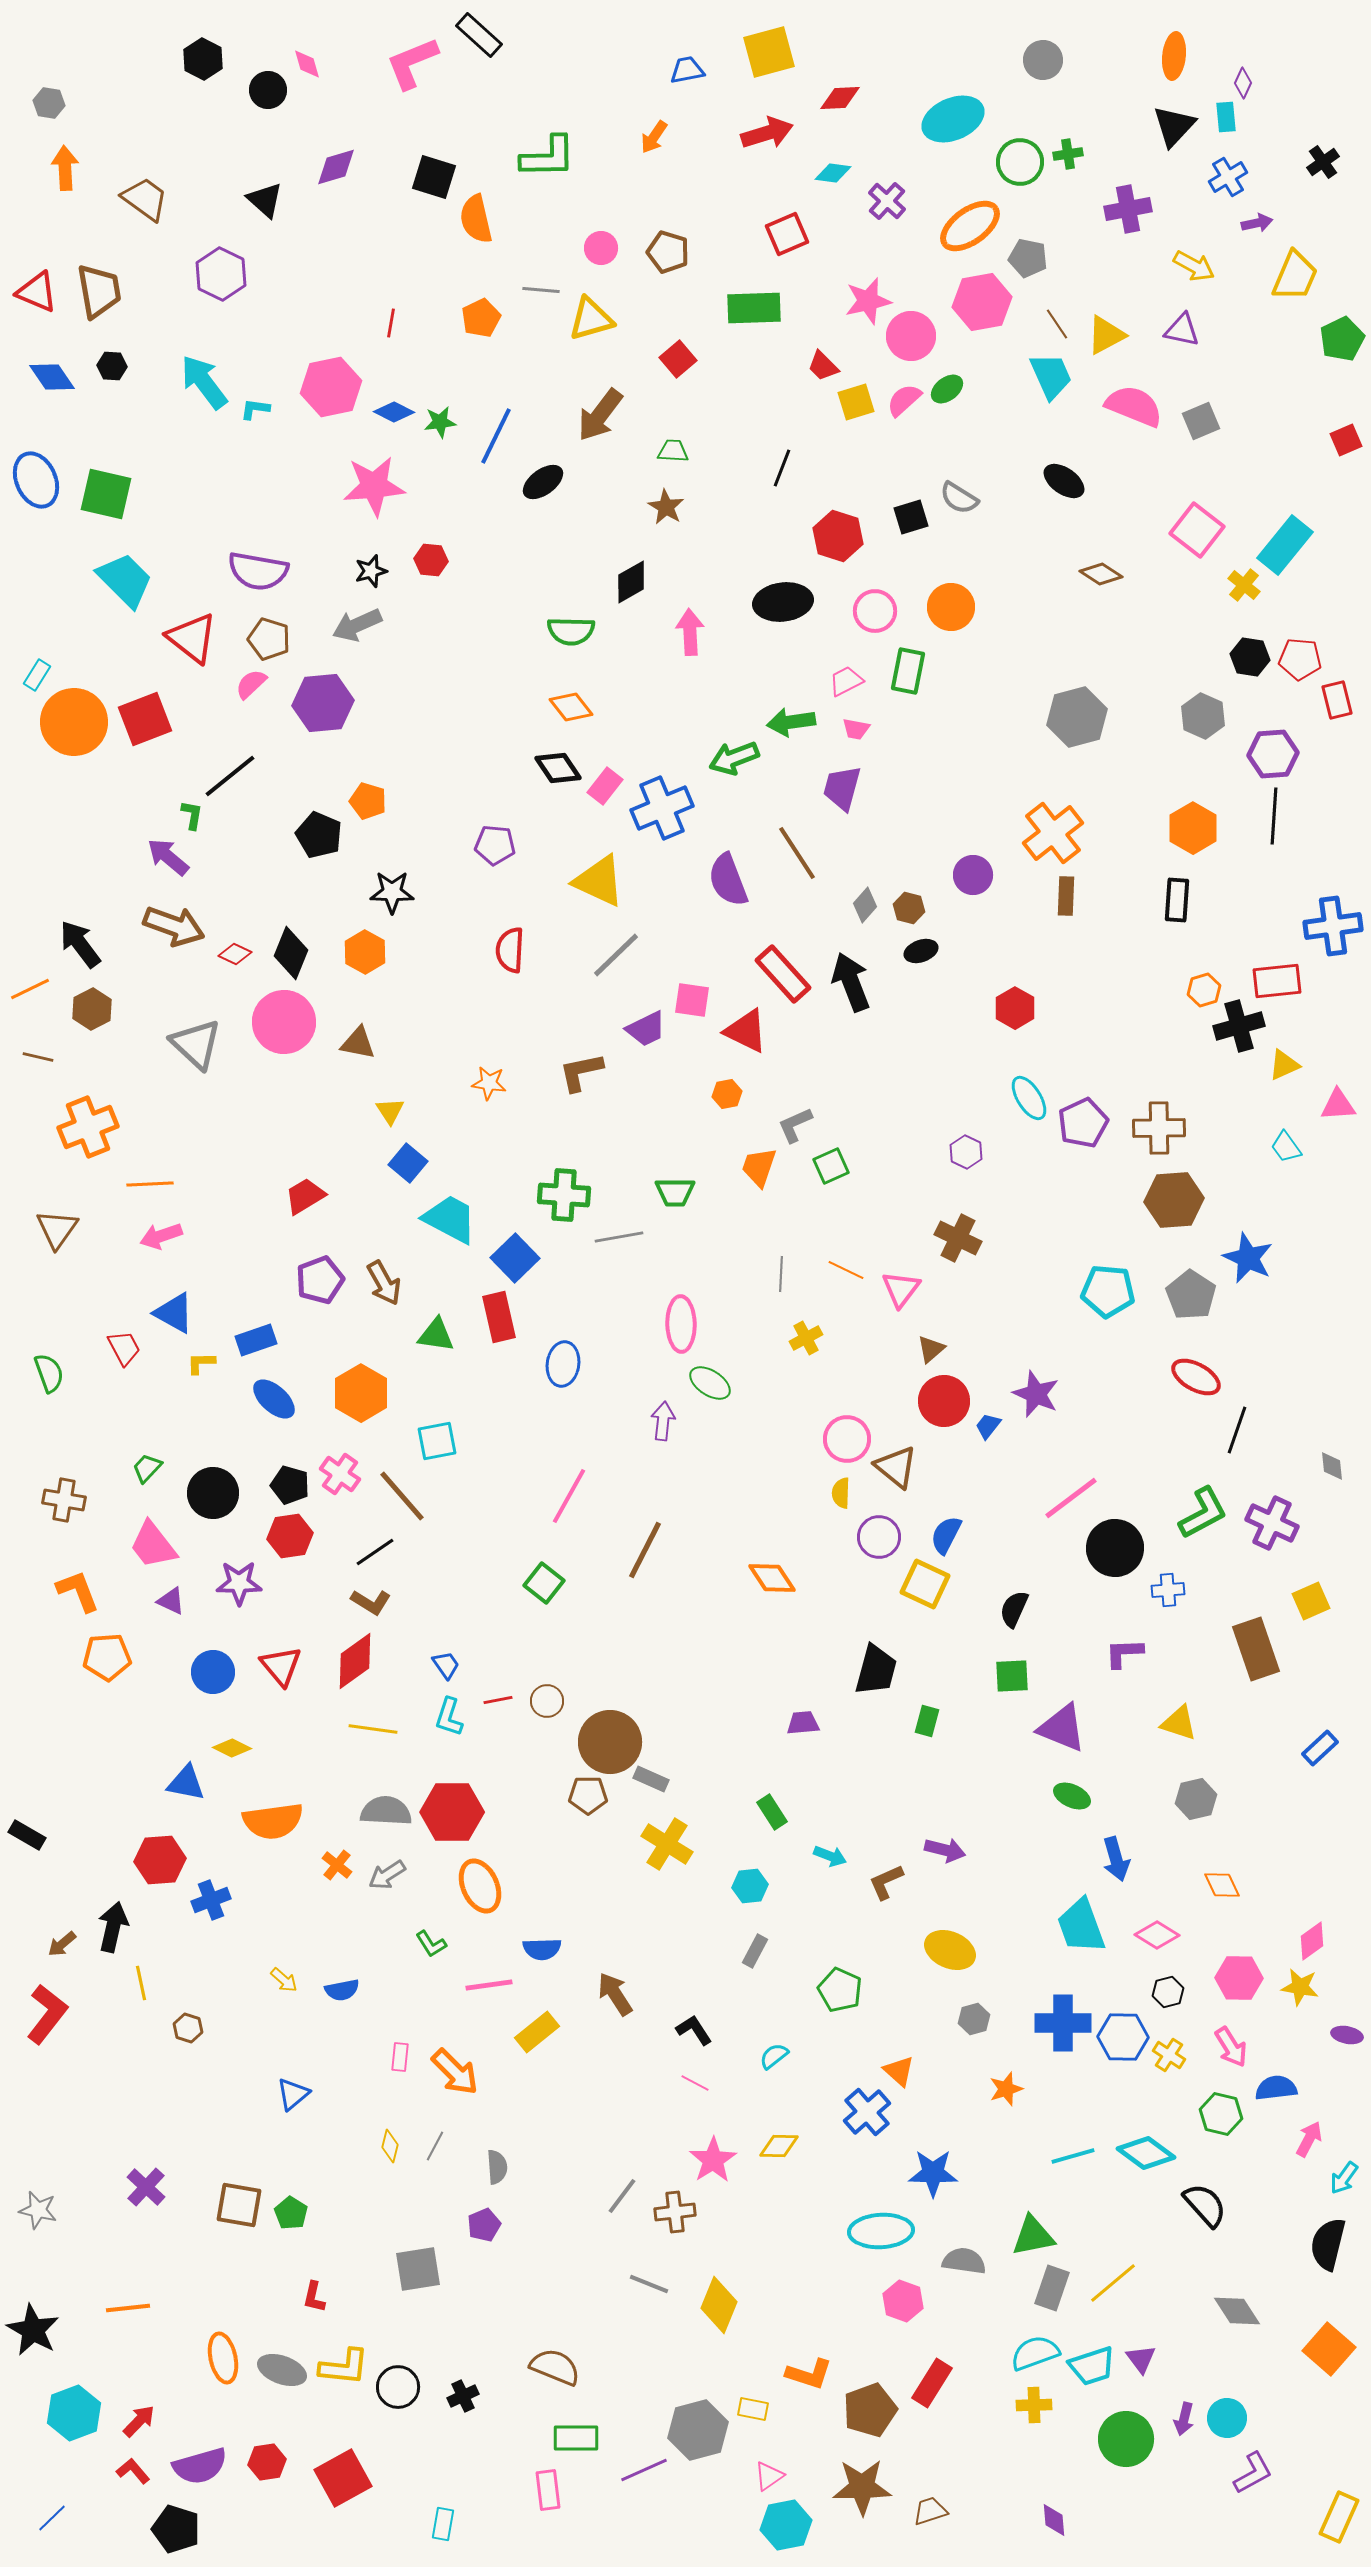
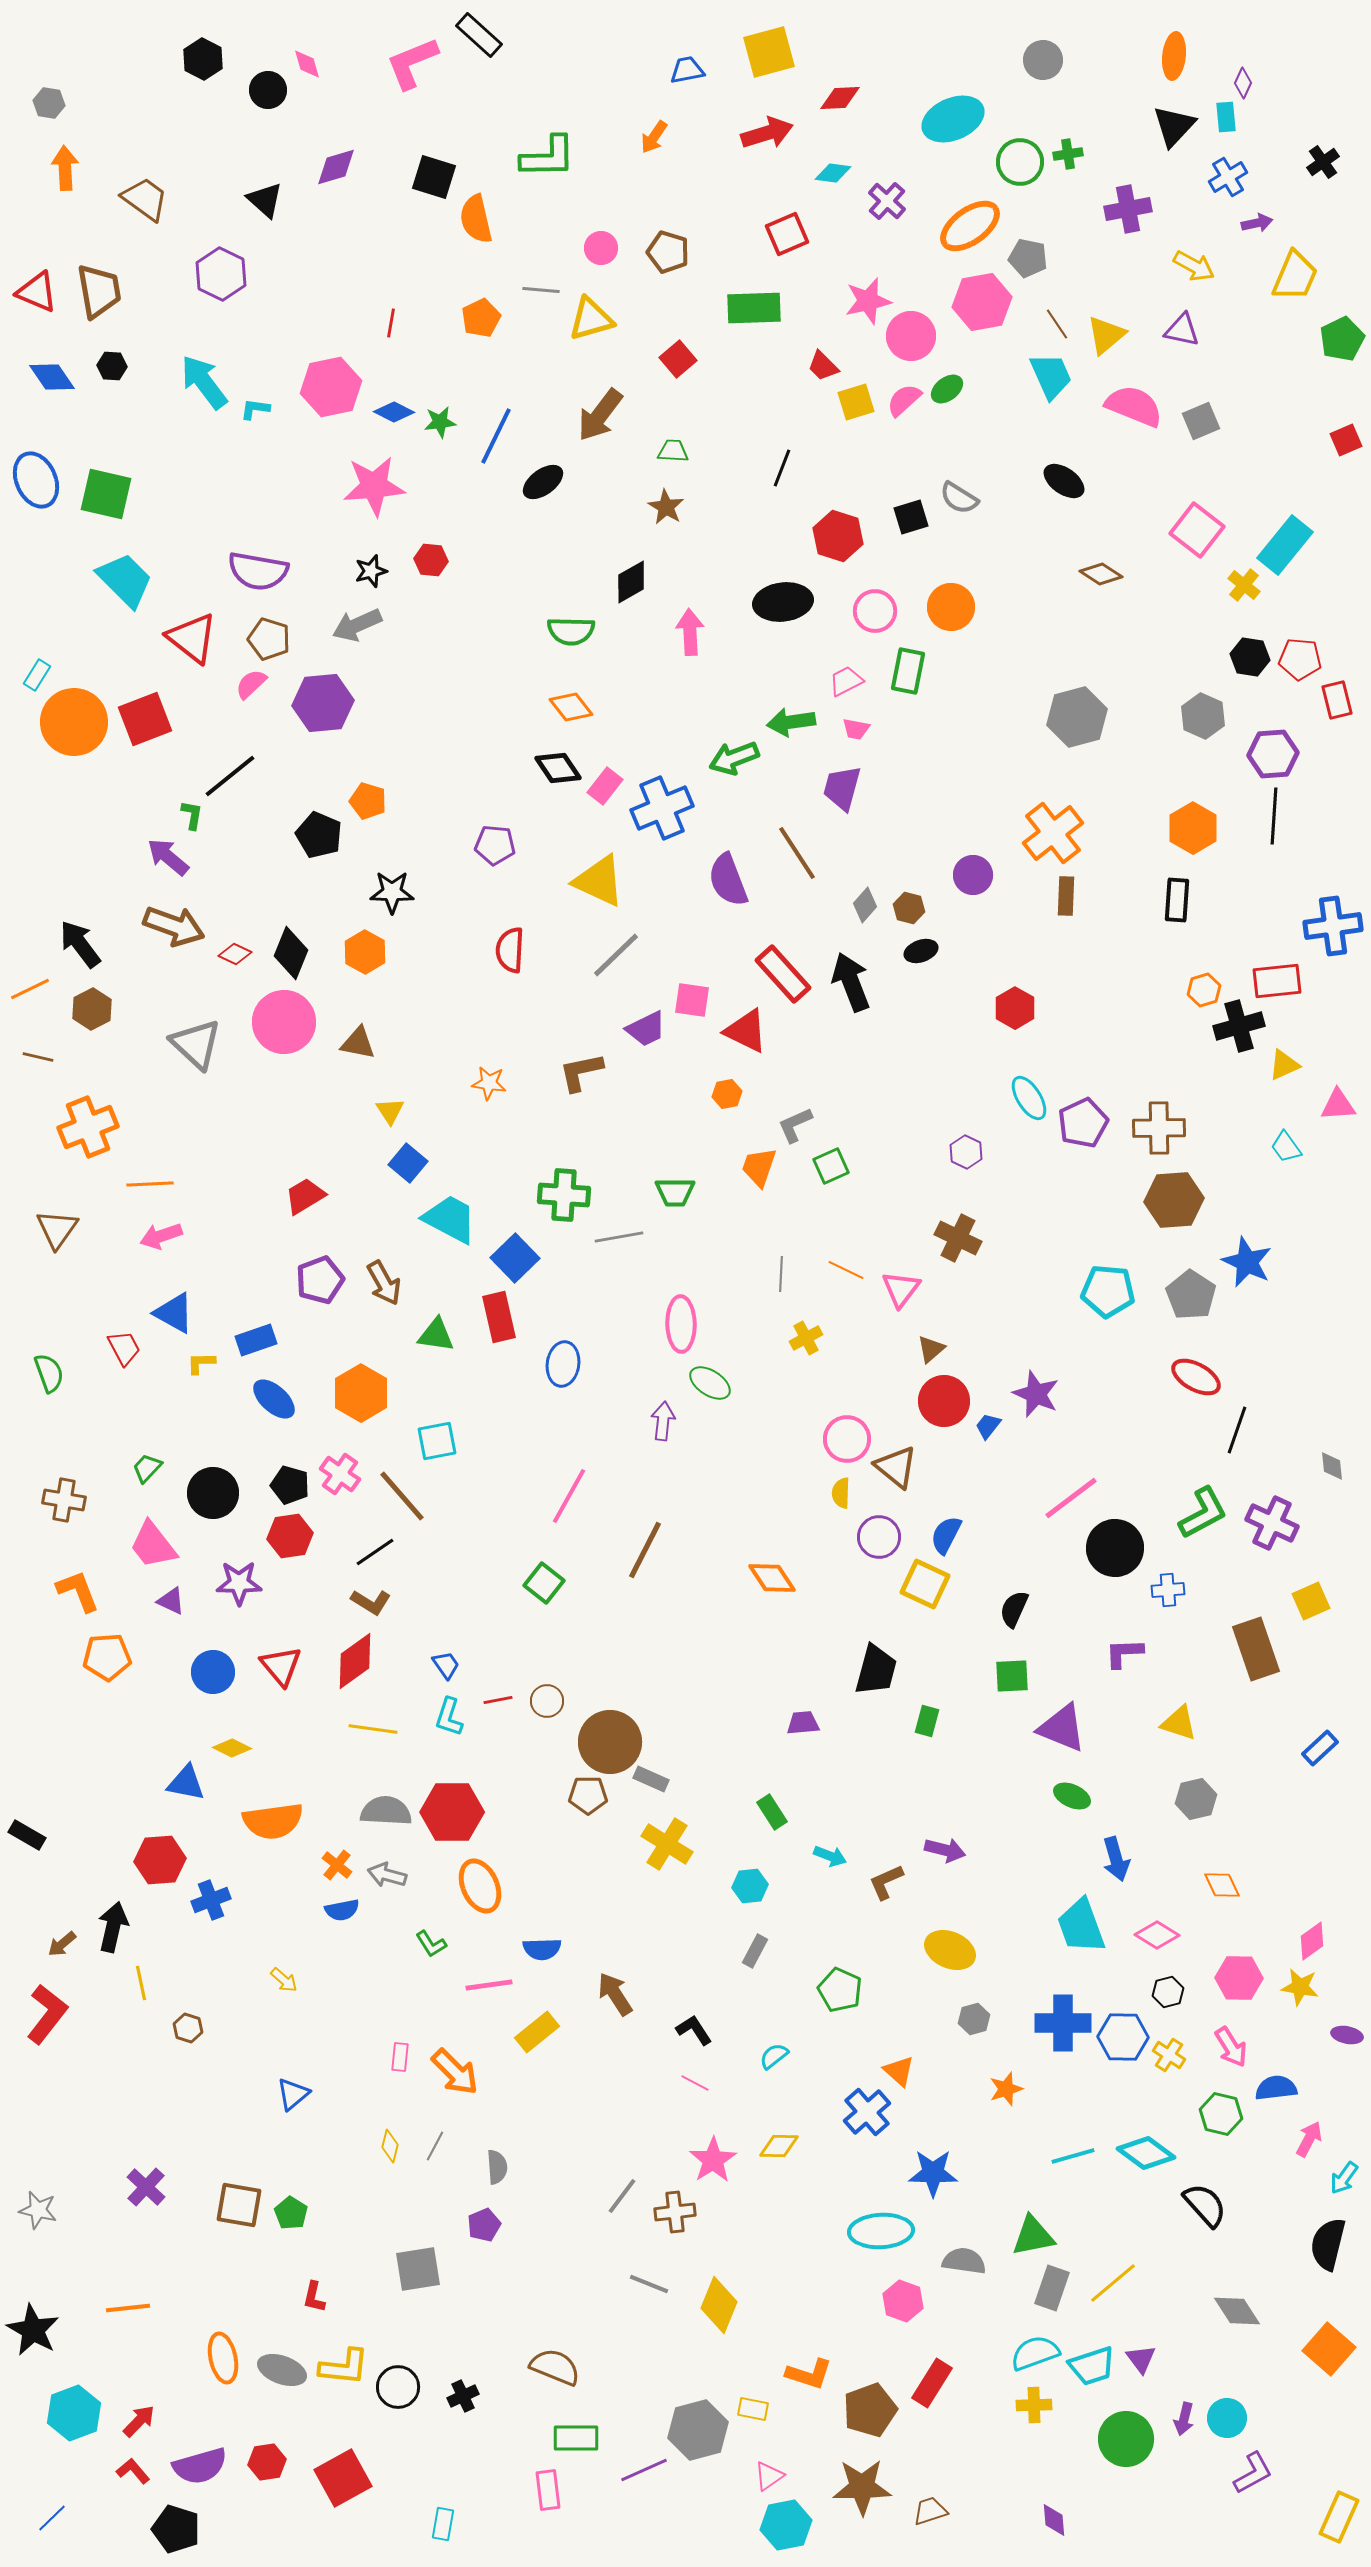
yellow triangle at (1106, 335): rotated 12 degrees counterclockwise
blue star at (1248, 1258): moved 1 px left, 4 px down
gray arrow at (387, 1875): rotated 48 degrees clockwise
blue semicircle at (342, 1990): moved 80 px up
